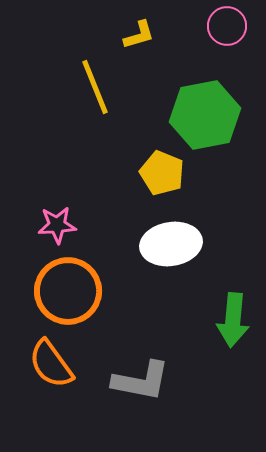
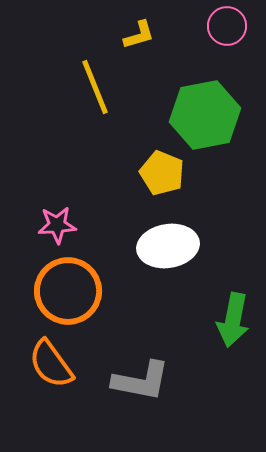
white ellipse: moved 3 px left, 2 px down
green arrow: rotated 6 degrees clockwise
